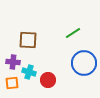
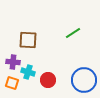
blue circle: moved 17 px down
cyan cross: moved 1 px left
orange square: rotated 24 degrees clockwise
